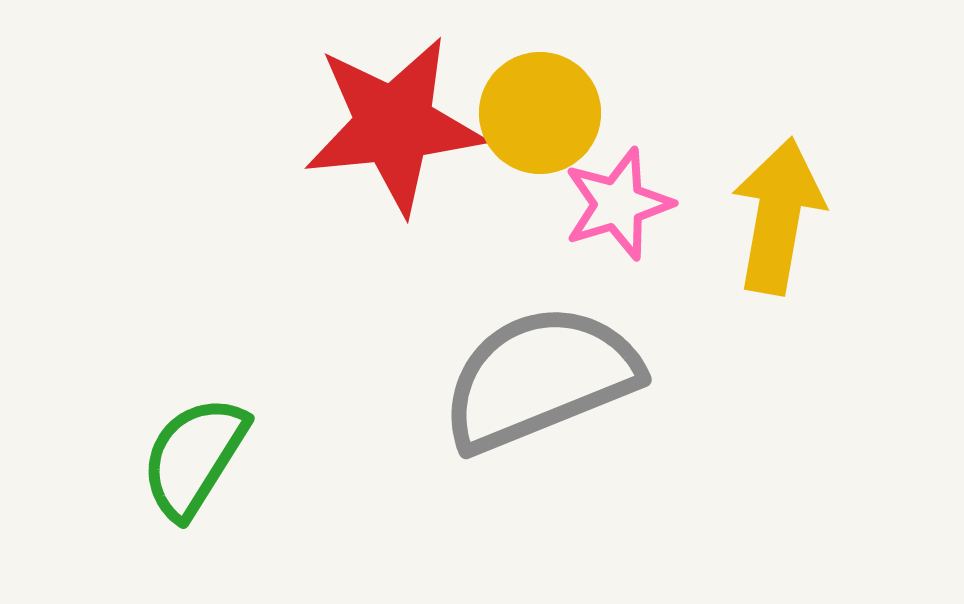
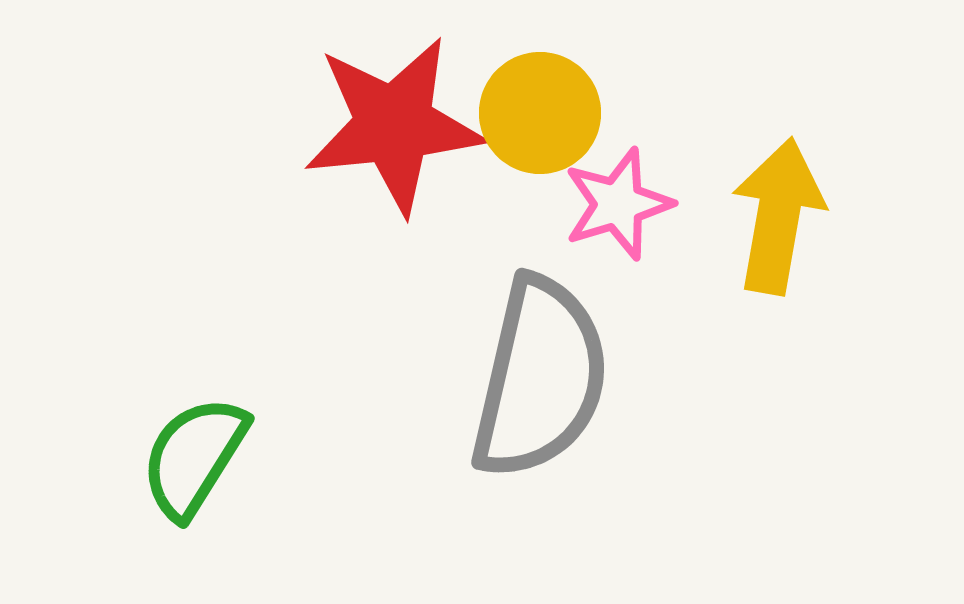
gray semicircle: rotated 125 degrees clockwise
